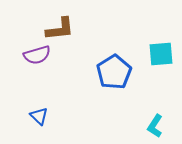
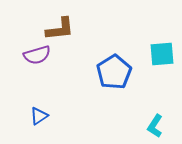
cyan square: moved 1 px right
blue triangle: rotated 42 degrees clockwise
